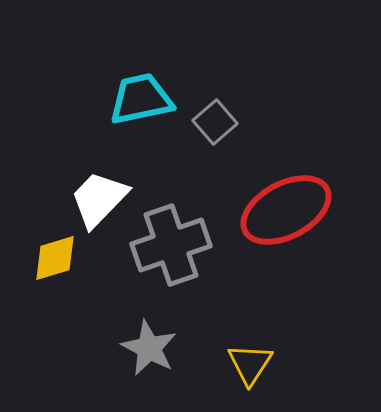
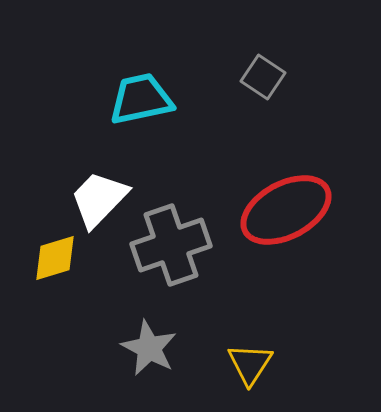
gray square: moved 48 px right, 45 px up; rotated 15 degrees counterclockwise
